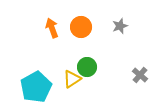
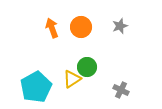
gray cross: moved 19 px left, 15 px down; rotated 14 degrees counterclockwise
